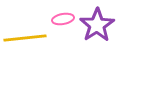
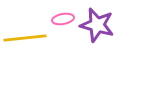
purple star: rotated 24 degrees counterclockwise
